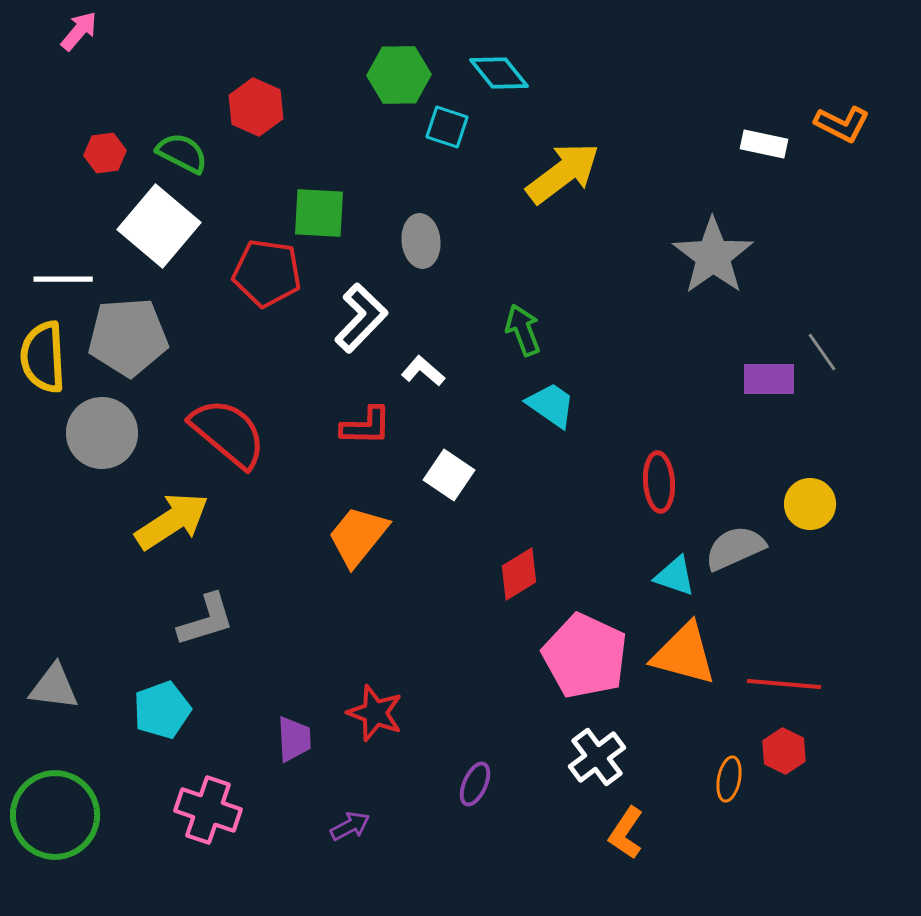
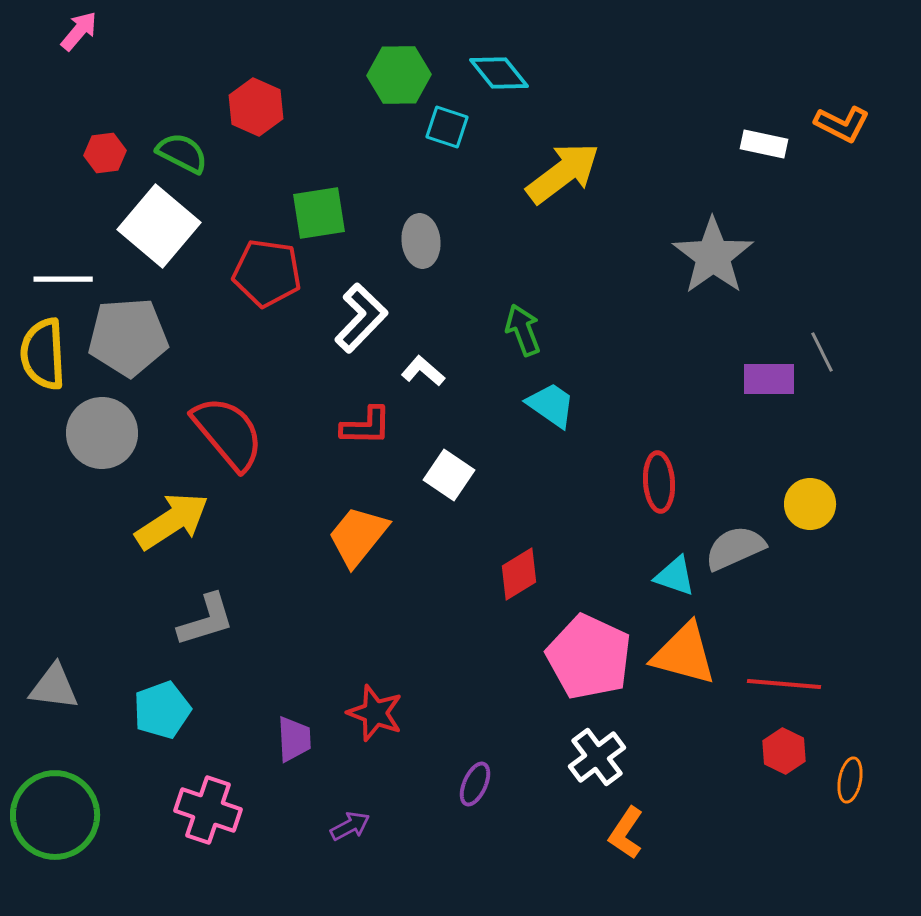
green square at (319, 213): rotated 12 degrees counterclockwise
gray line at (822, 352): rotated 9 degrees clockwise
yellow semicircle at (43, 357): moved 3 px up
red semicircle at (228, 433): rotated 10 degrees clockwise
pink pentagon at (585, 656): moved 4 px right, 1 px down
orange ellipse at (729, 779): moved 121 px right, 1 px down
